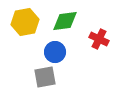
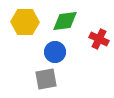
yellow hexagon: rotated 12 degrees clockwise
gray square: moved 1 px right, 2 px down
